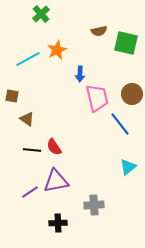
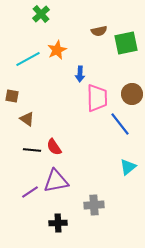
green square: rotated 25 degrees counterclockwise
pink trapezoid: rotated 12 degrees clockwise
